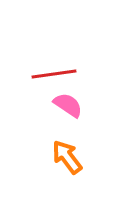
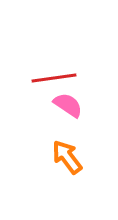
red line: moved 4 px down
